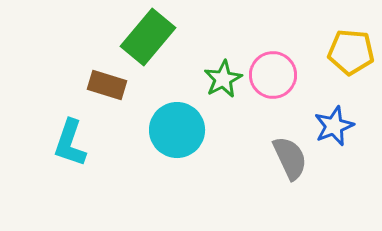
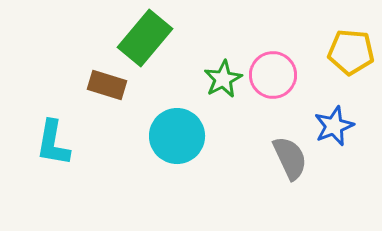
green rectangle: moved 3 px left, 1 px down
cyan circle: moved 6 px down
cyan L-shape: moved 17 px left; rotated 9 degrees counterclockwise
